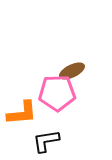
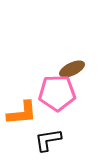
brown ellipse: moved 2 px up
black L-shape: moved 2 px right, 1 px up
